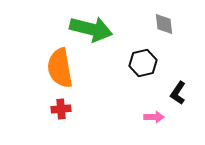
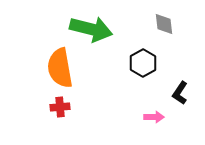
black hexagon: rotated 16 degrees counterclockwise
black L-shape: moved 2 px right
red cross: moved 1 px left, 2 px up
